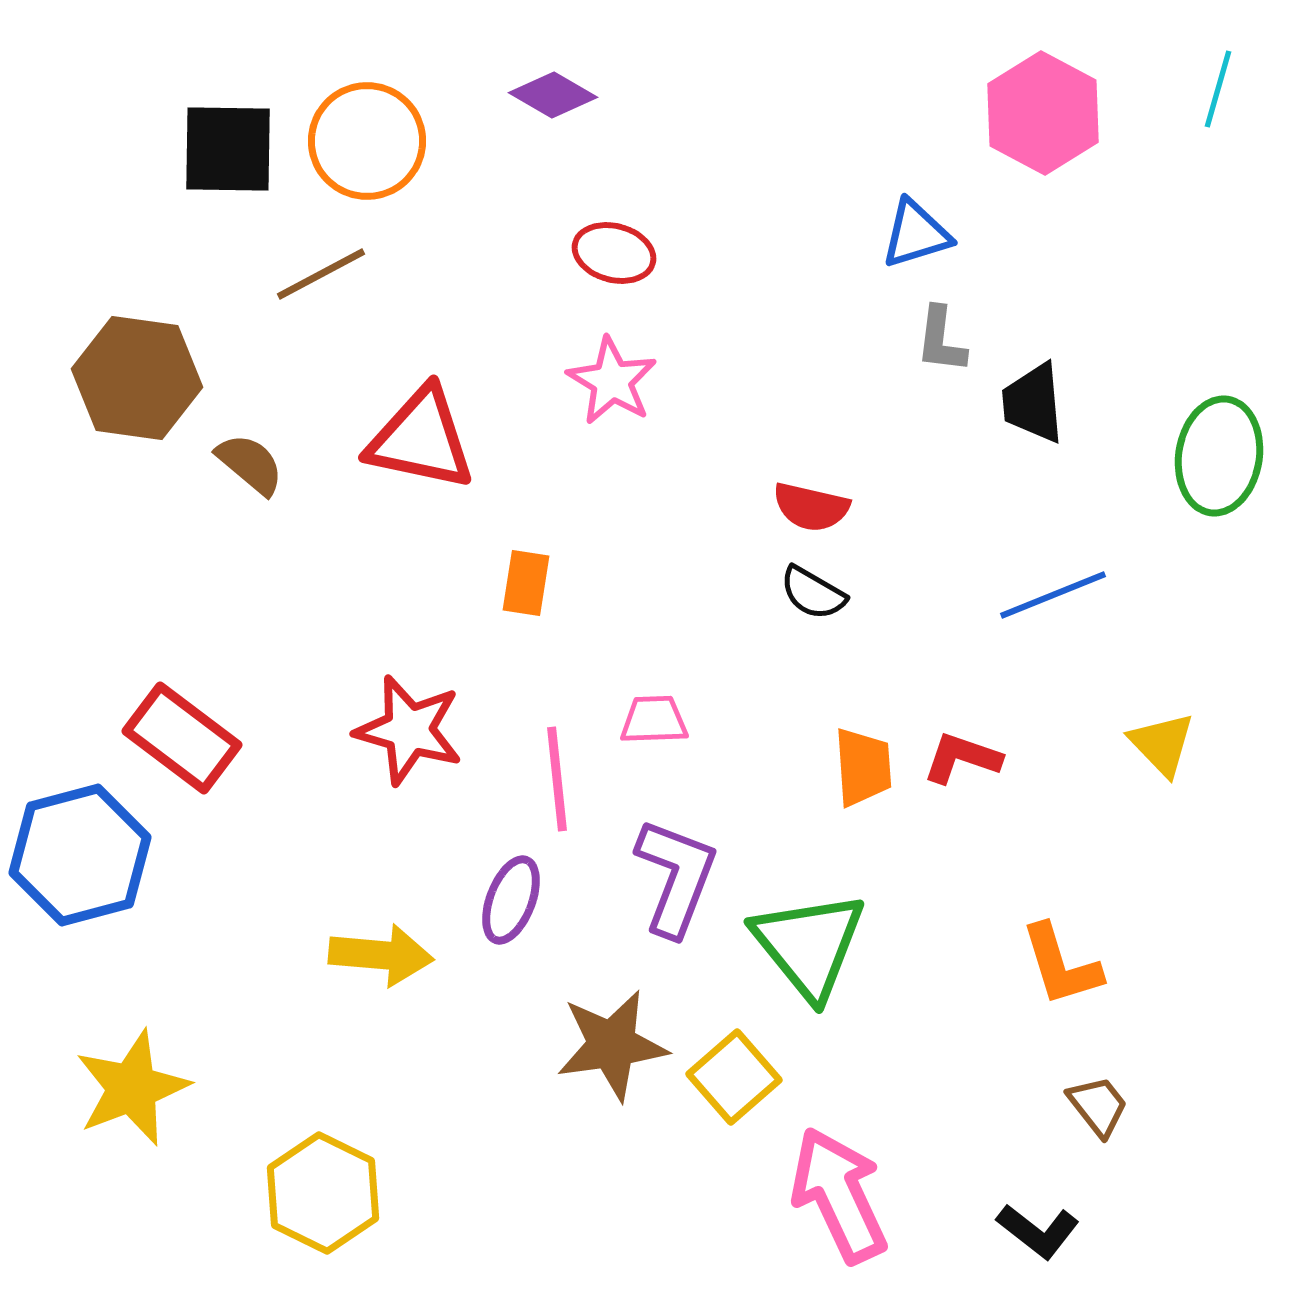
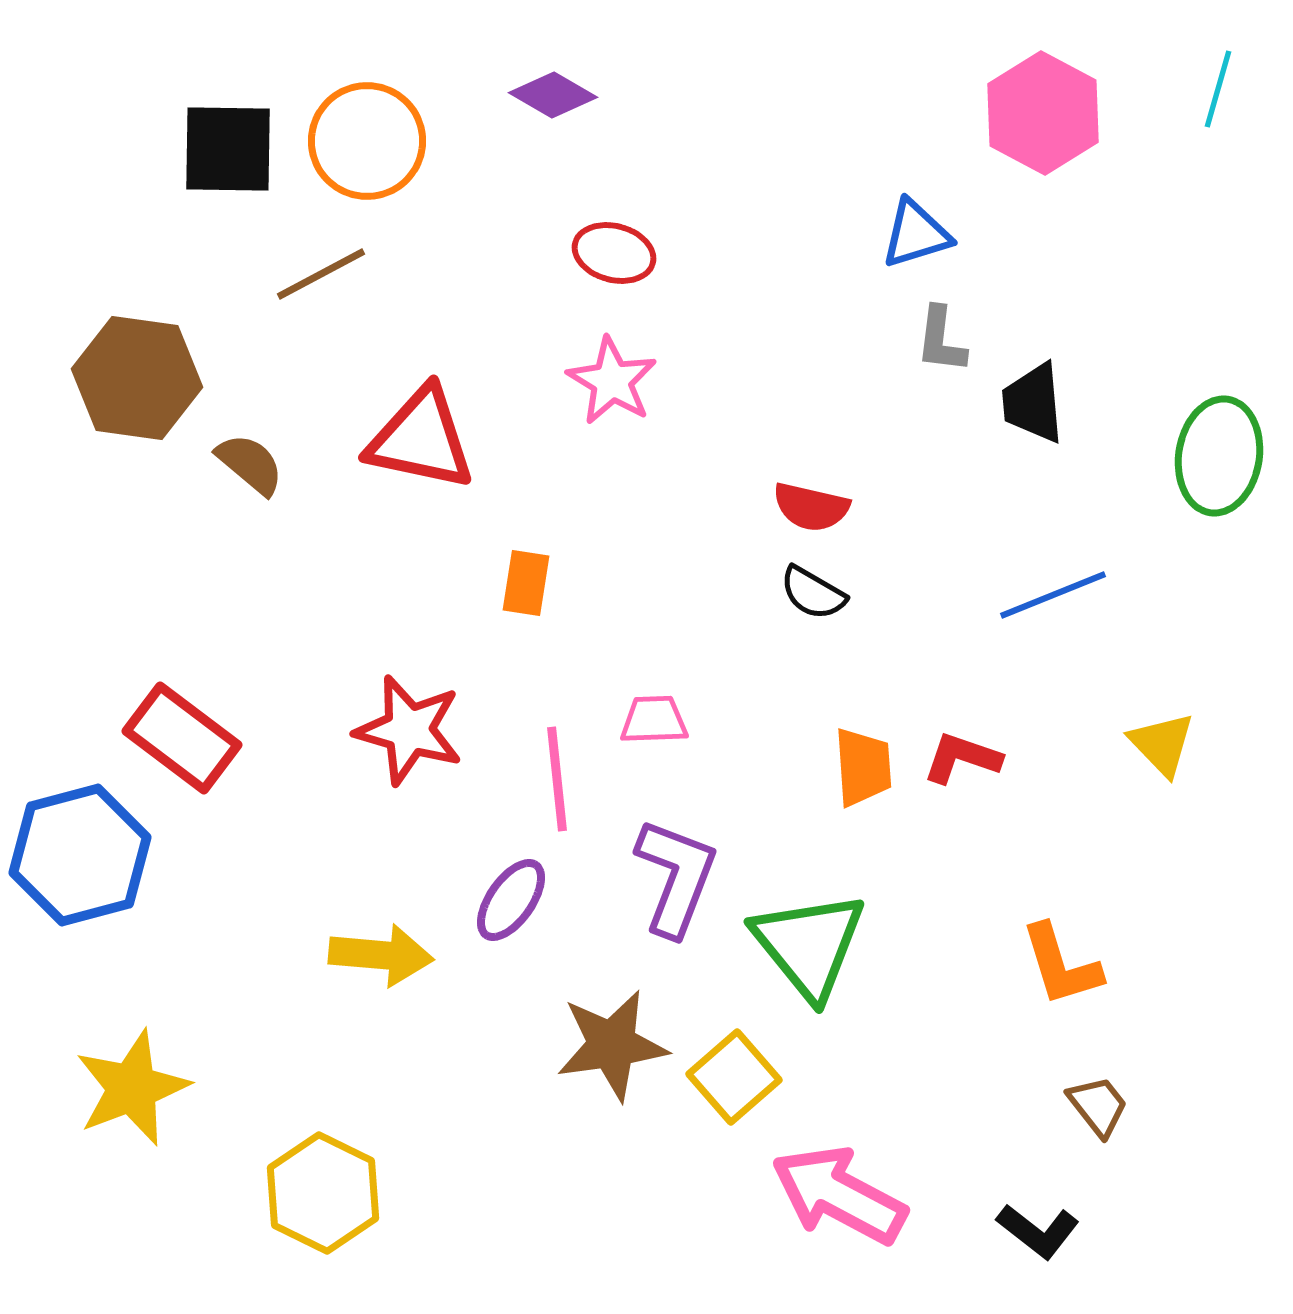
purple ellipse: rotated 14 degrees clockwise
pink arrow: rotated 37 degrees counterclockwise
